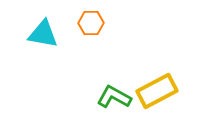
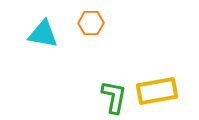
yellow rectangle: rotated 18 degrees clockwise
green L-shape: rotated 72 degrees clockwise
